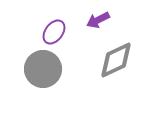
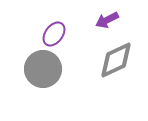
purple arrow: moved 9 px right
purple ellipse: moved 2 px down
